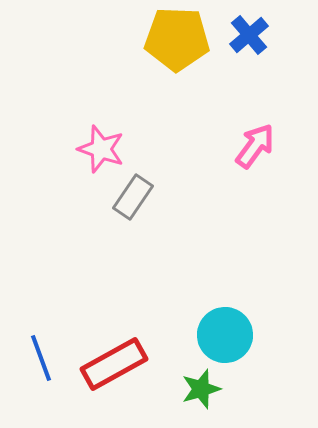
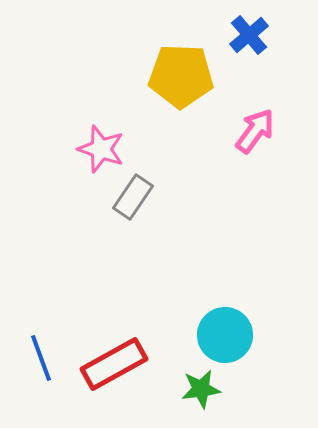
yellow pentagon: moved 4 px right, 37 px down
pink arrow: moved 15 px up
green star: rotated 9 degrees clockwise
